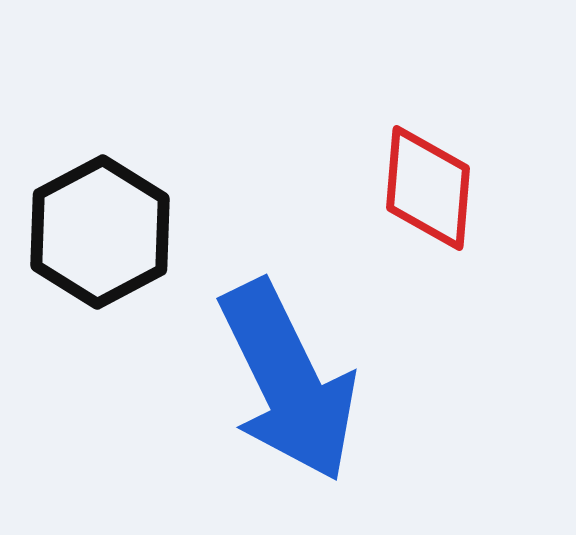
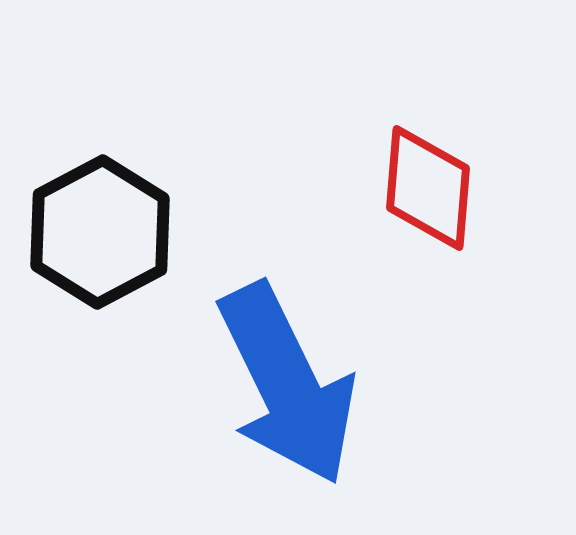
blue arrow: moved 1 px left, 3 px down
